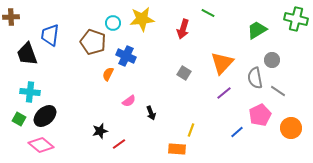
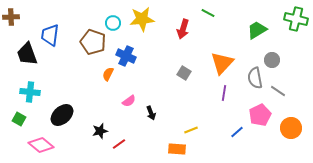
purple line: rotated 42 degrees counterclockwise
black ellipse: moved 17 px right, 1 px up
yellow line: rotated 48 degrees clockwise
